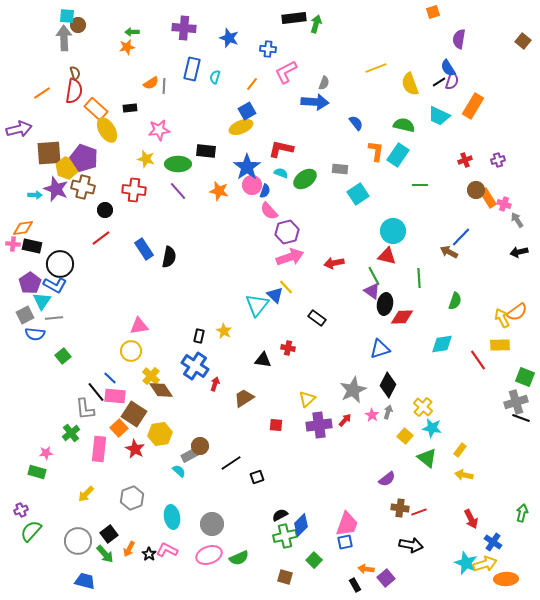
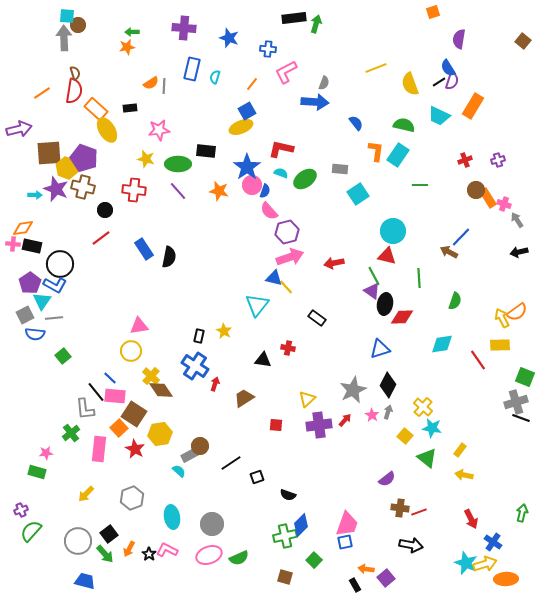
blue triangle at (275, 295): moved 1 px left, 17 px up; rotated 30 degrees counterclockwise
black semicircle at (280, 515): moved 8 px right, 20 px up; rotated 133 degrees counterclockwise
